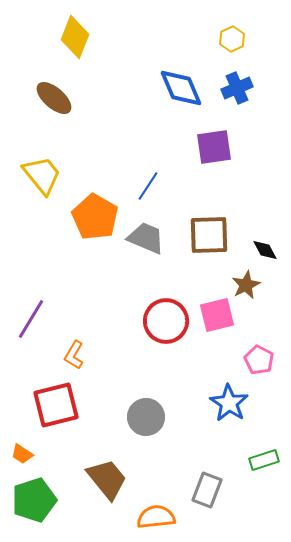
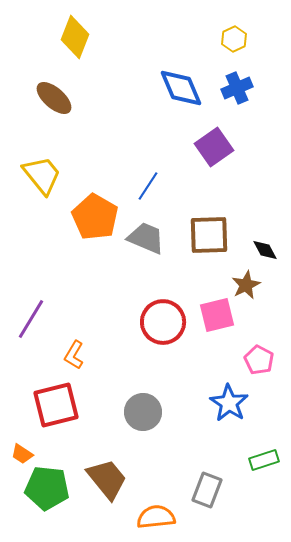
yellow hexagon: moved 2 px right
purple square: rotated 27 degrees counterclockwise
red circle: moved 3 px left, 1 px down
gray circle: moved 3 px left, 5 px up
green pentagon: moved 13 px right, 12 px up; rotated 24 degrees clockwise
